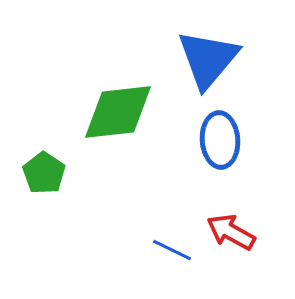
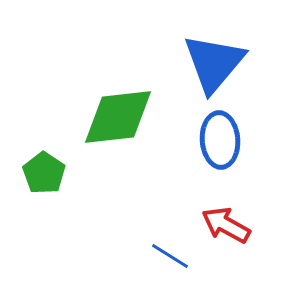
blue triangle: moved 6 px right, 4 px down
green diamond: moved 5 px down
red arrow: moved 5 px left, 7 px up
blue line: moved 2 px left, 6 px down; rotated 6 degrees clockwise
